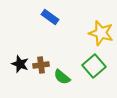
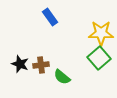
blue rectangle: rotated 18 degrees clockwise
yellow star: rotated 15 degrees counterclockwise
green square: moved 5 px right, 8 px up
